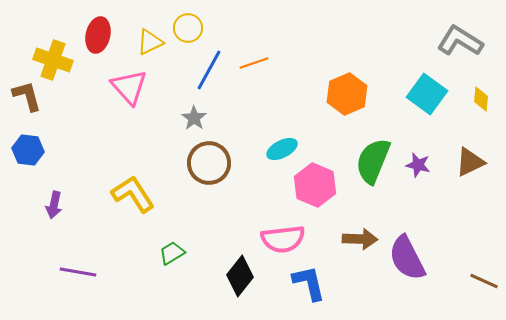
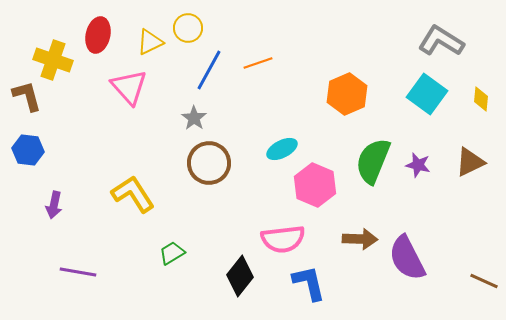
gray L-shape: moved 19 px left
orange line: moved 4 px right
